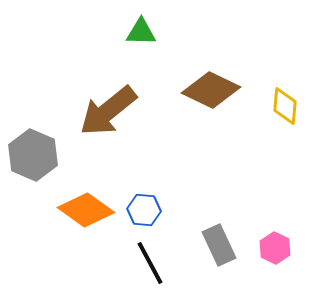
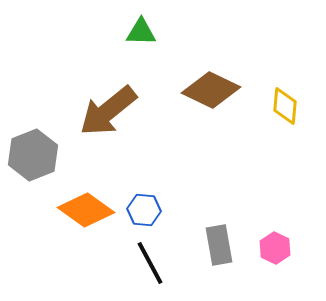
gray hexagon: rotated 15 degrees clockwise
gray rectangle: rotated 15 degrees clockwise
